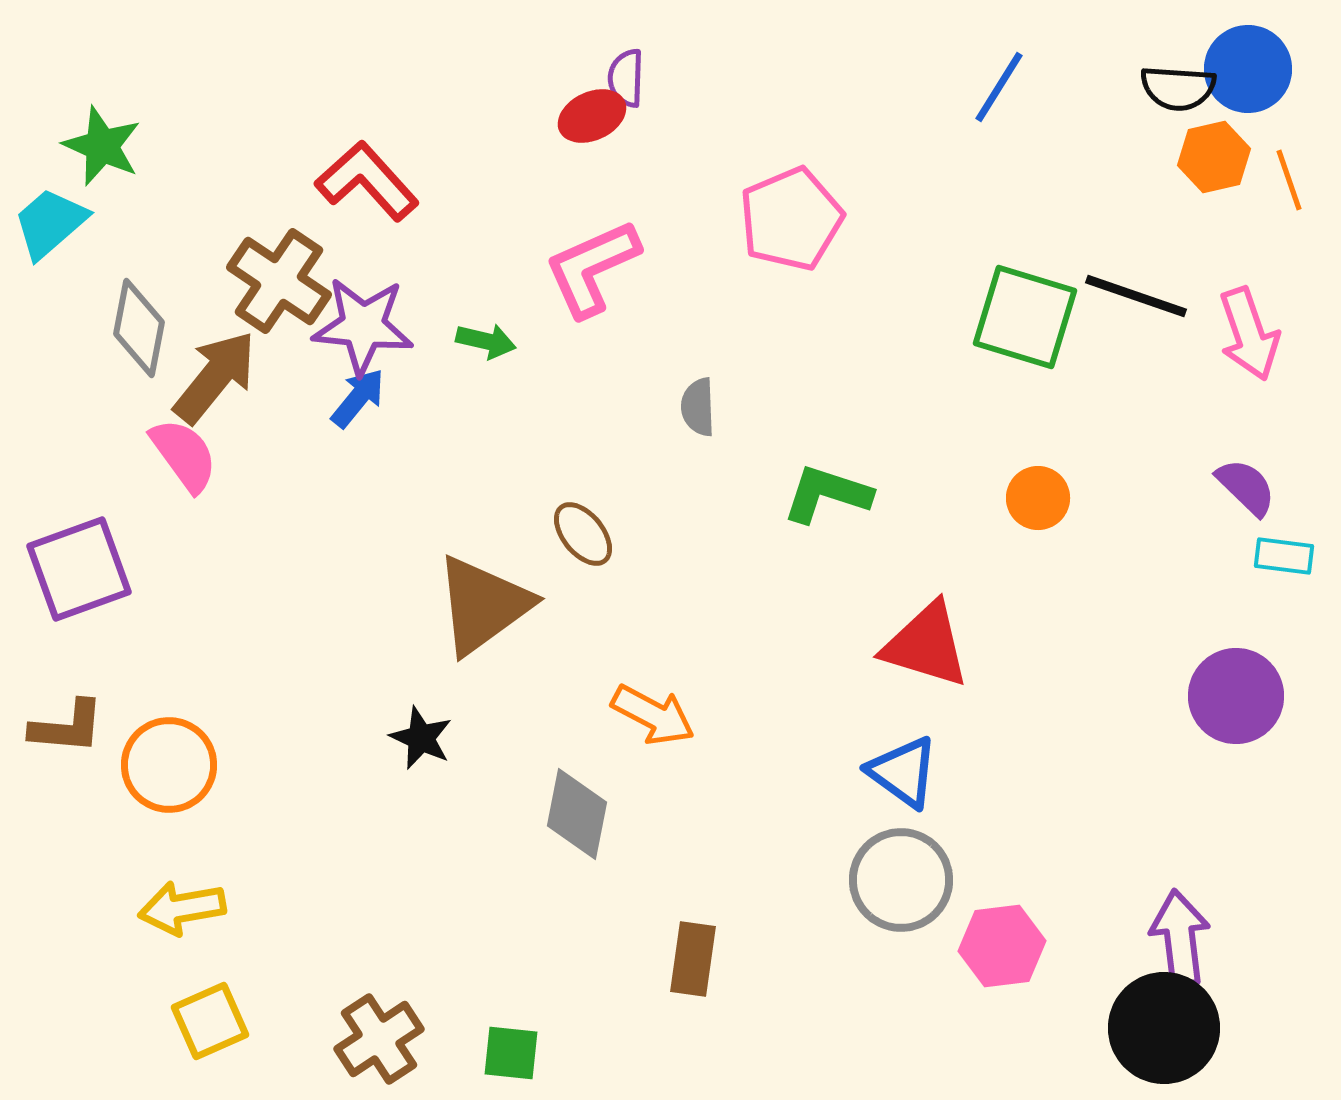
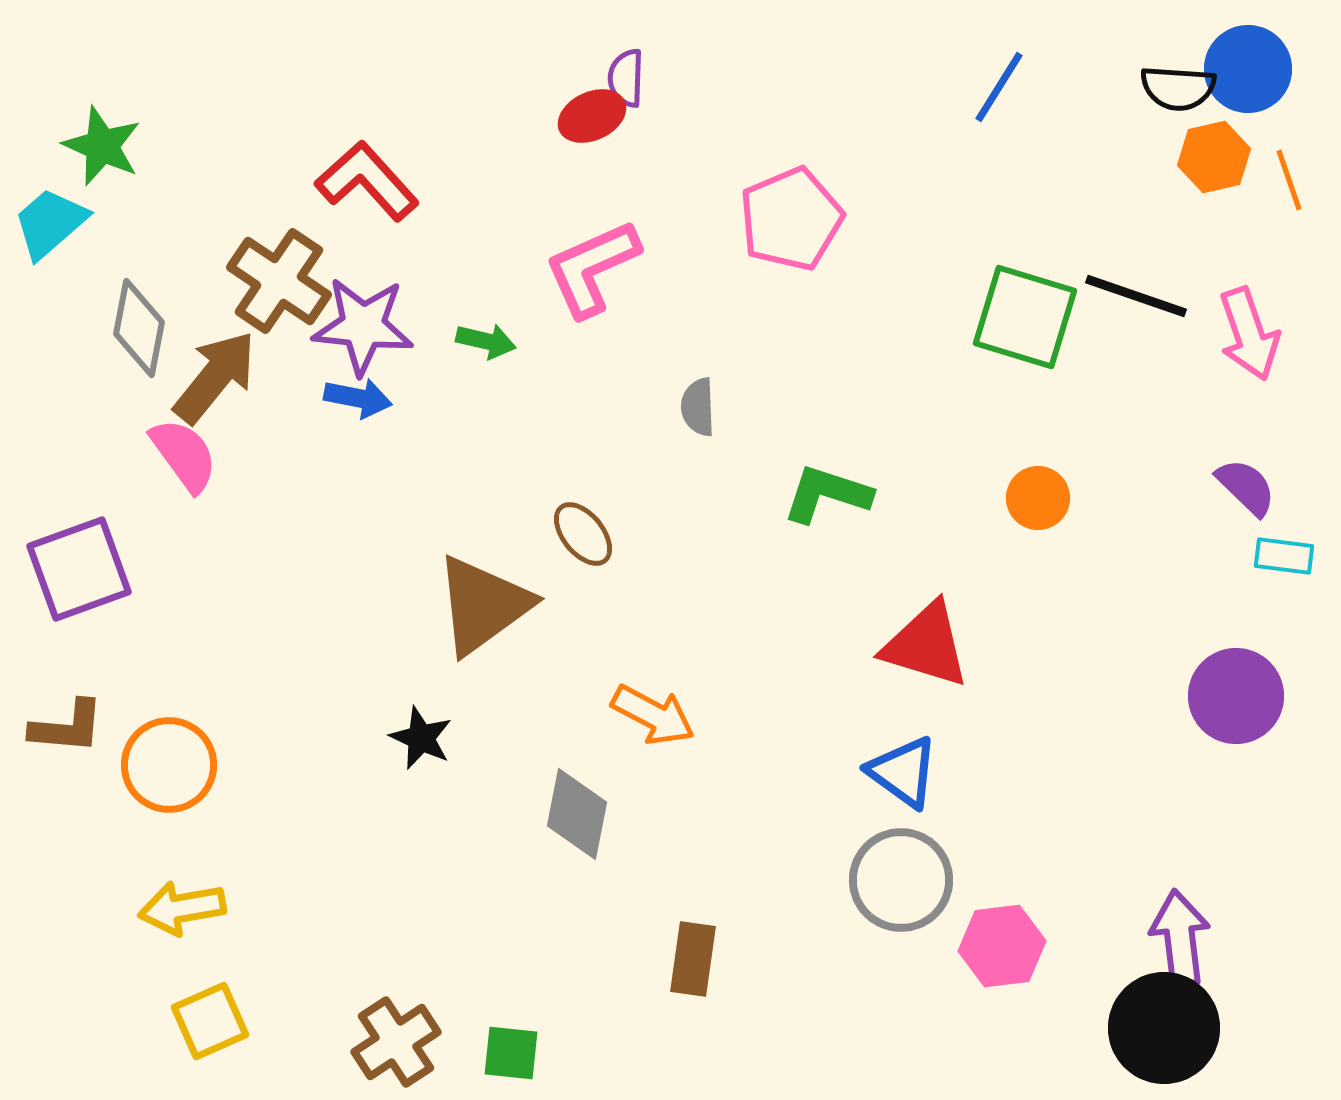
blue arrow at (358, 398): rotated 62 degrees clockwise
brown cross at (379, 1039): moved 17 px right, 3 px down
